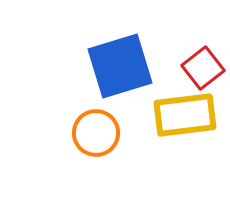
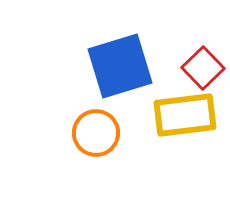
red square: rotated 6 degrees counterclockwise
